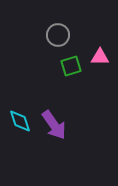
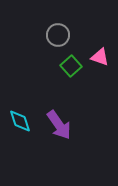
pink triangle: rotated 18 degrees clockwise
green square: rotated 25 degrees counterclockwise
purple arrow: moved 5 px right
